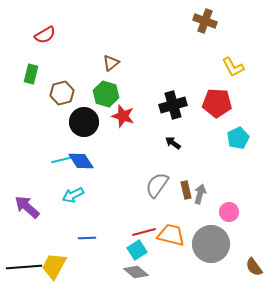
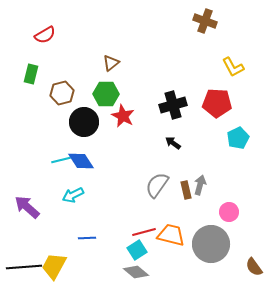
green hexagon: rotated 15 degrees counterclockwise
red star: rotated 10 degrees clockwise
gray arrow: moved 9 px up
